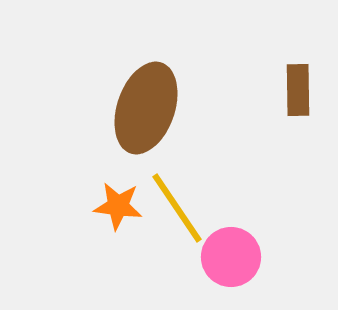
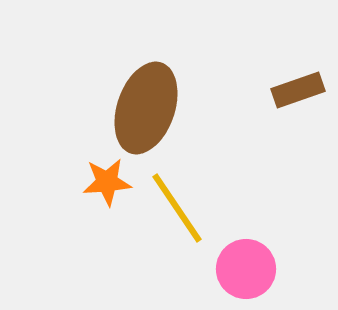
brown rectangle: rotated 72 degrees clockwise
orange star: moved 11 px left, 24 px up; rotated 12 degrees counterclockwise
pink circle: moved 15 px right, 12 px down
